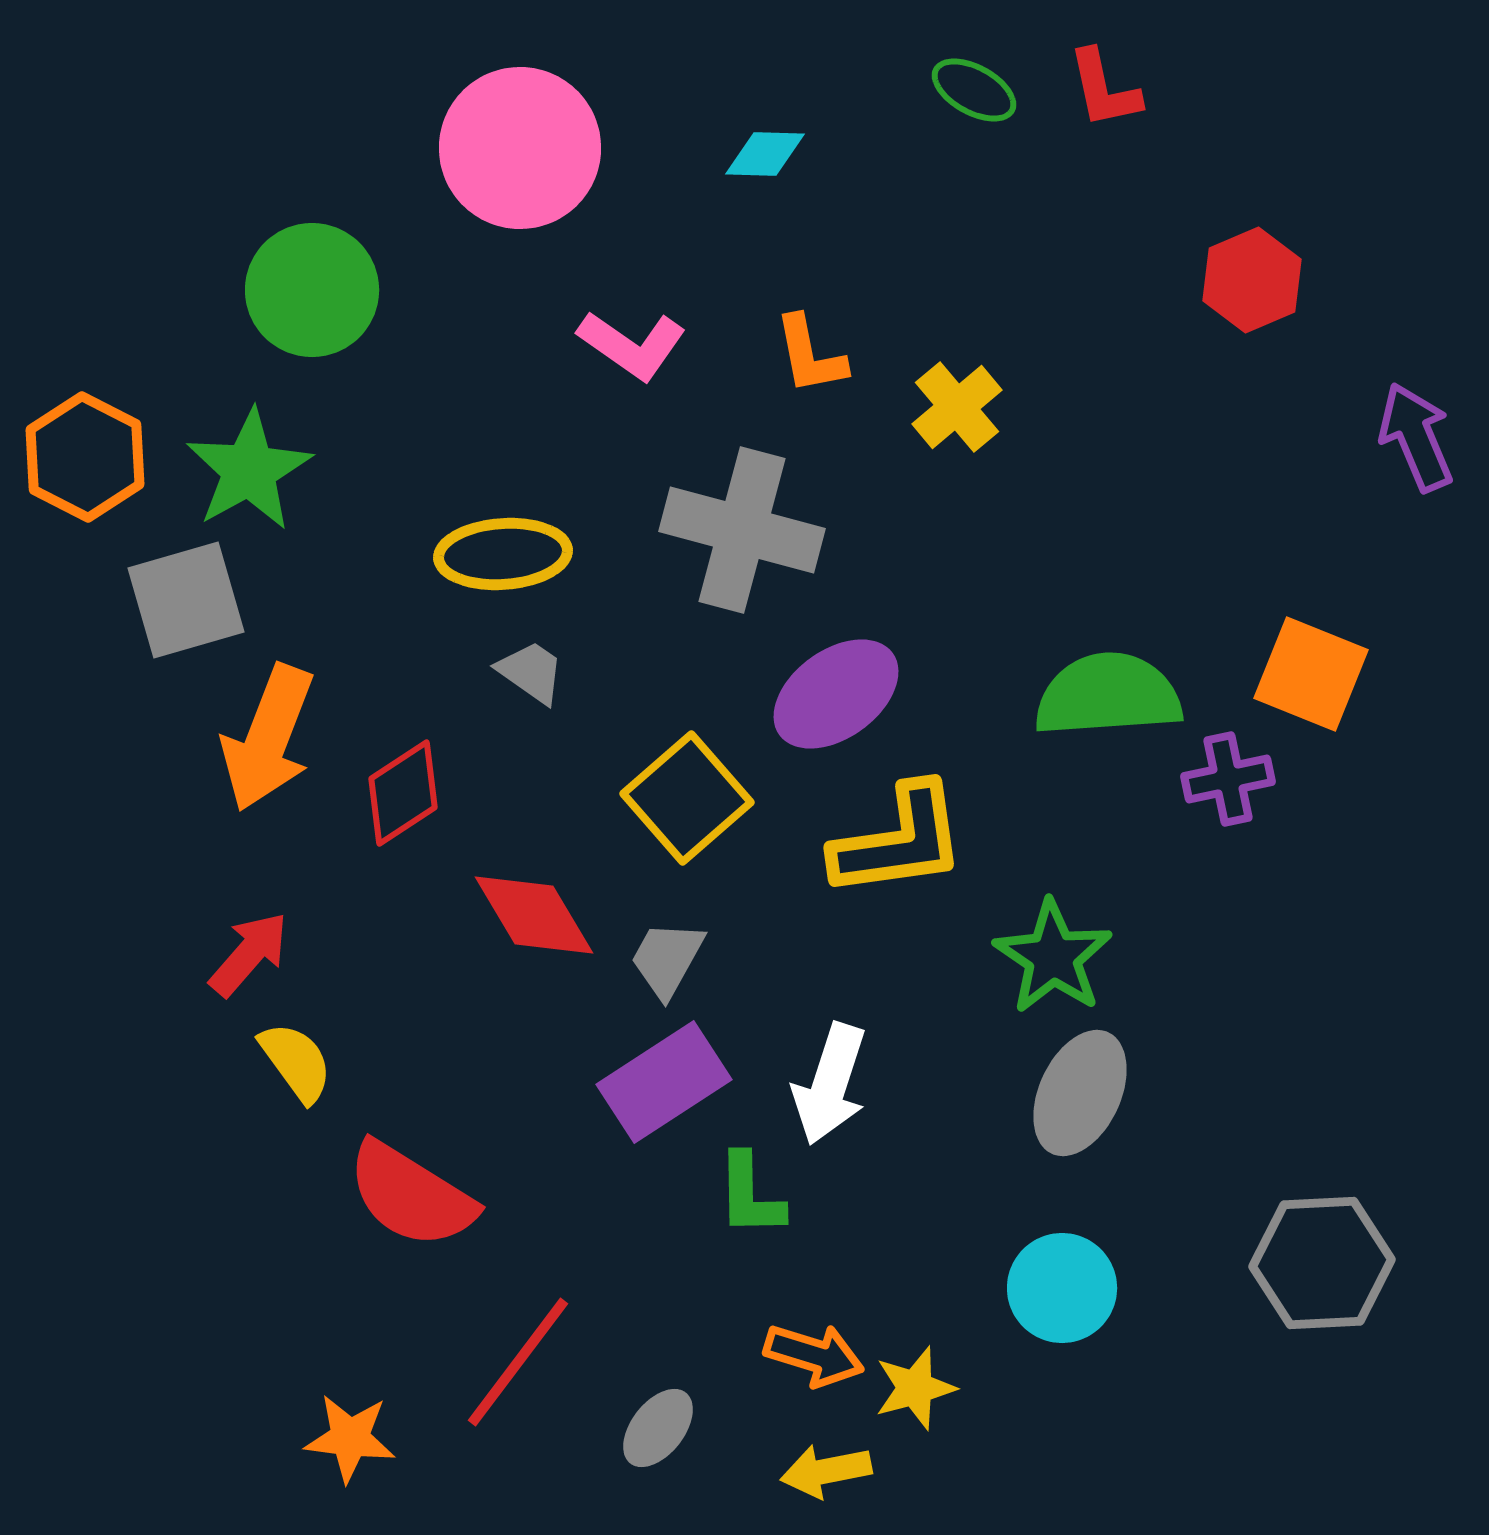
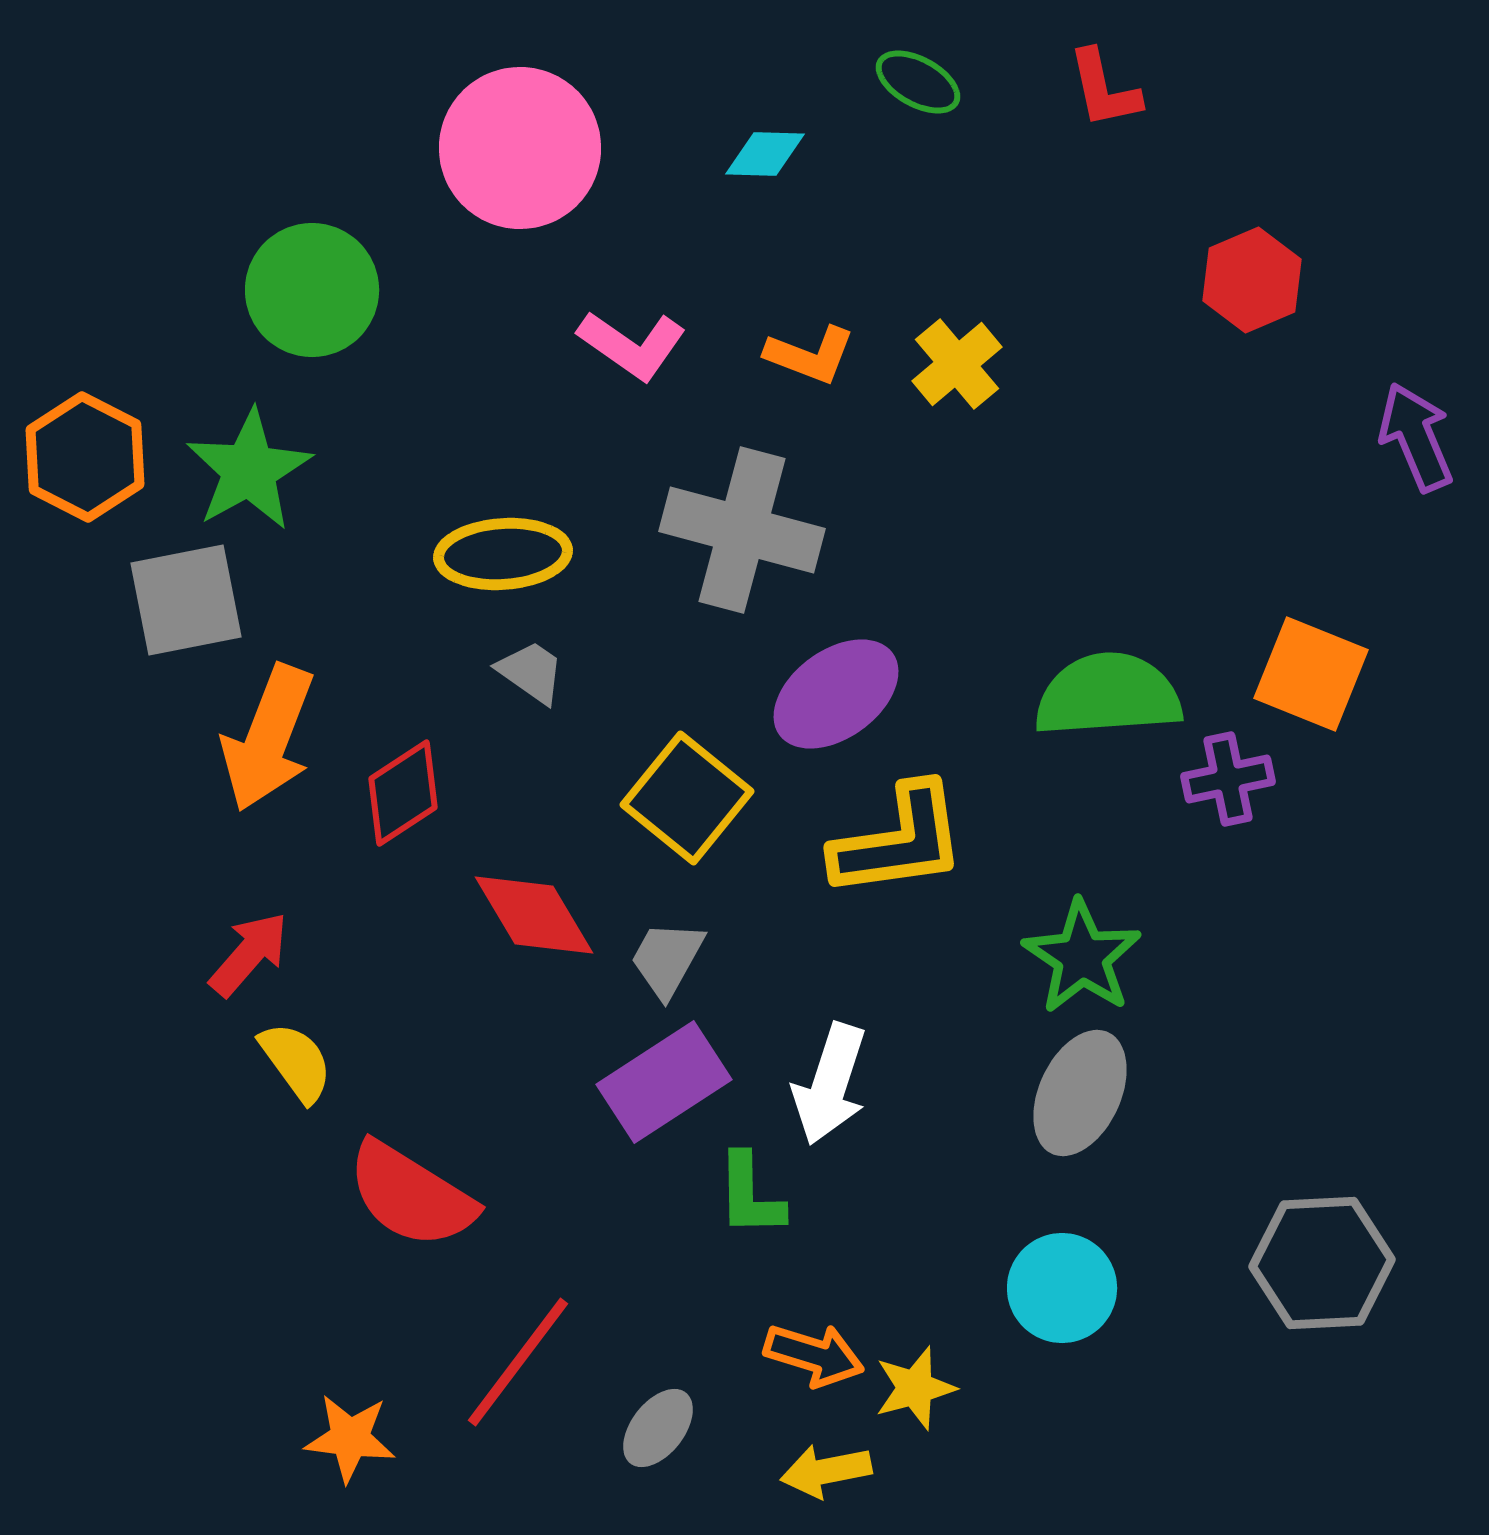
green ellipse at (974, 90): moved 56 px left, 8 px up
orange L-shape at (810, 355): rotated 58 degrees counterclockwise
yellow cross at (957, 407): moved 43 px up
gray square at (186, 600): rotated 5 degrees clockwise
yellow square at (687, 798): rotated 10 degrees counterclockwise
green star at (1053, 957): moved 29 px right
